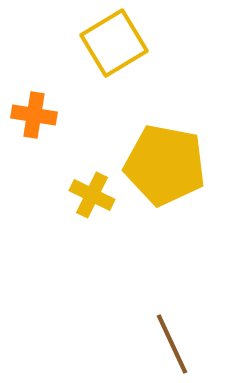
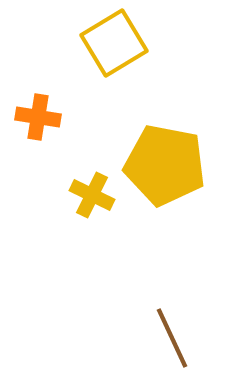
orange cross: moved 4 px right, 2 px down
brown line: moved 6 px up
